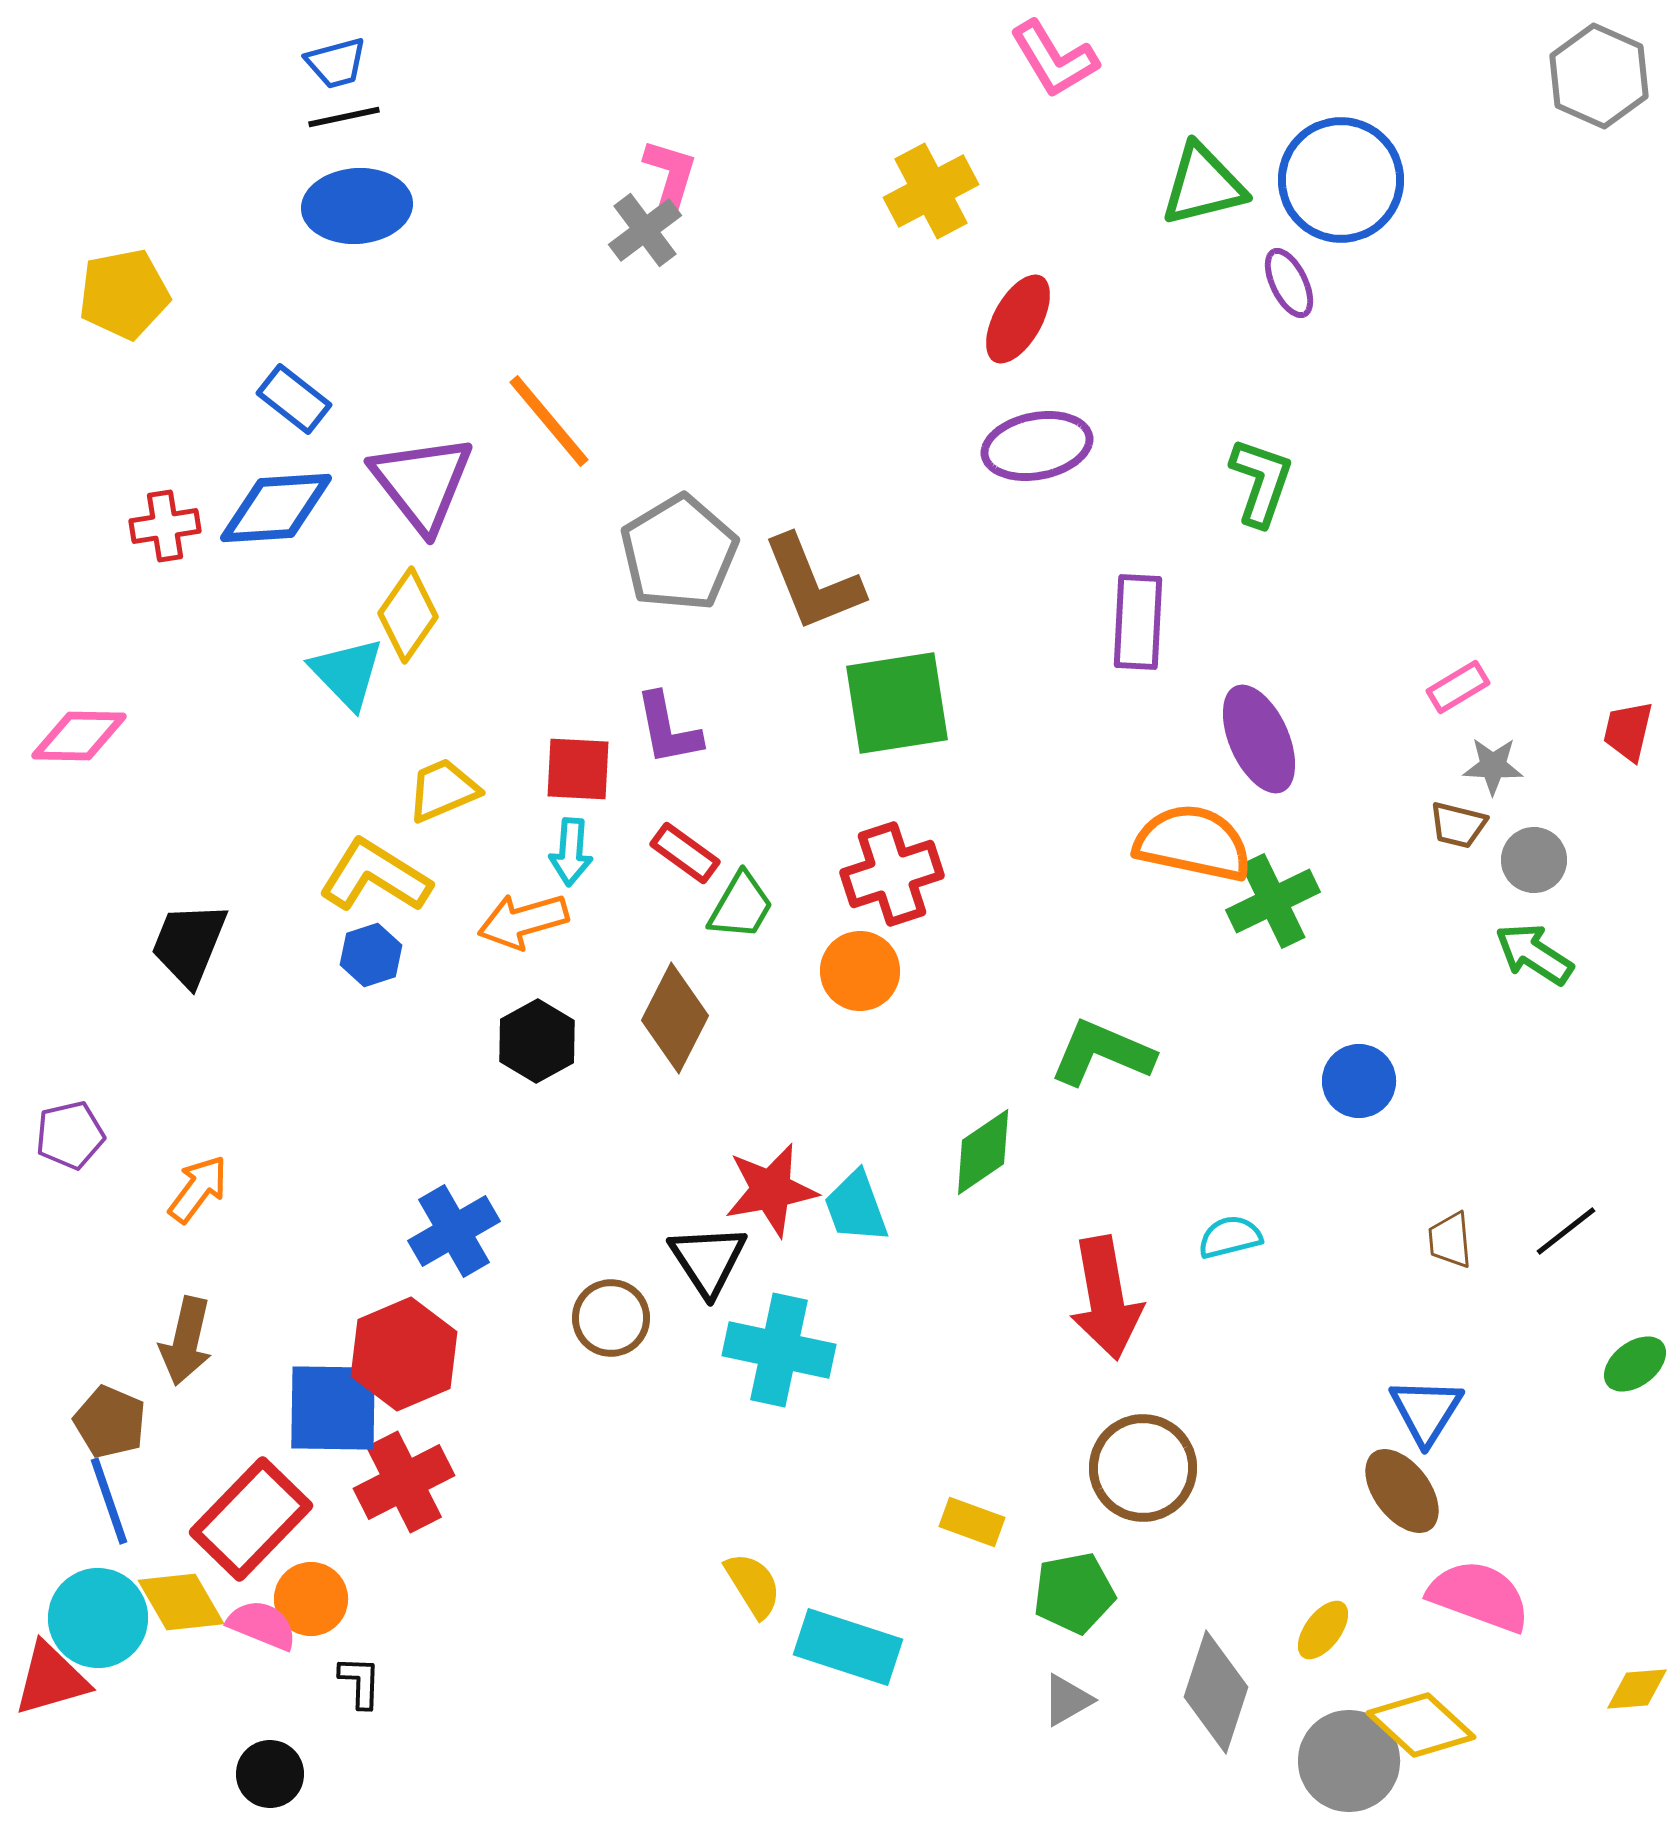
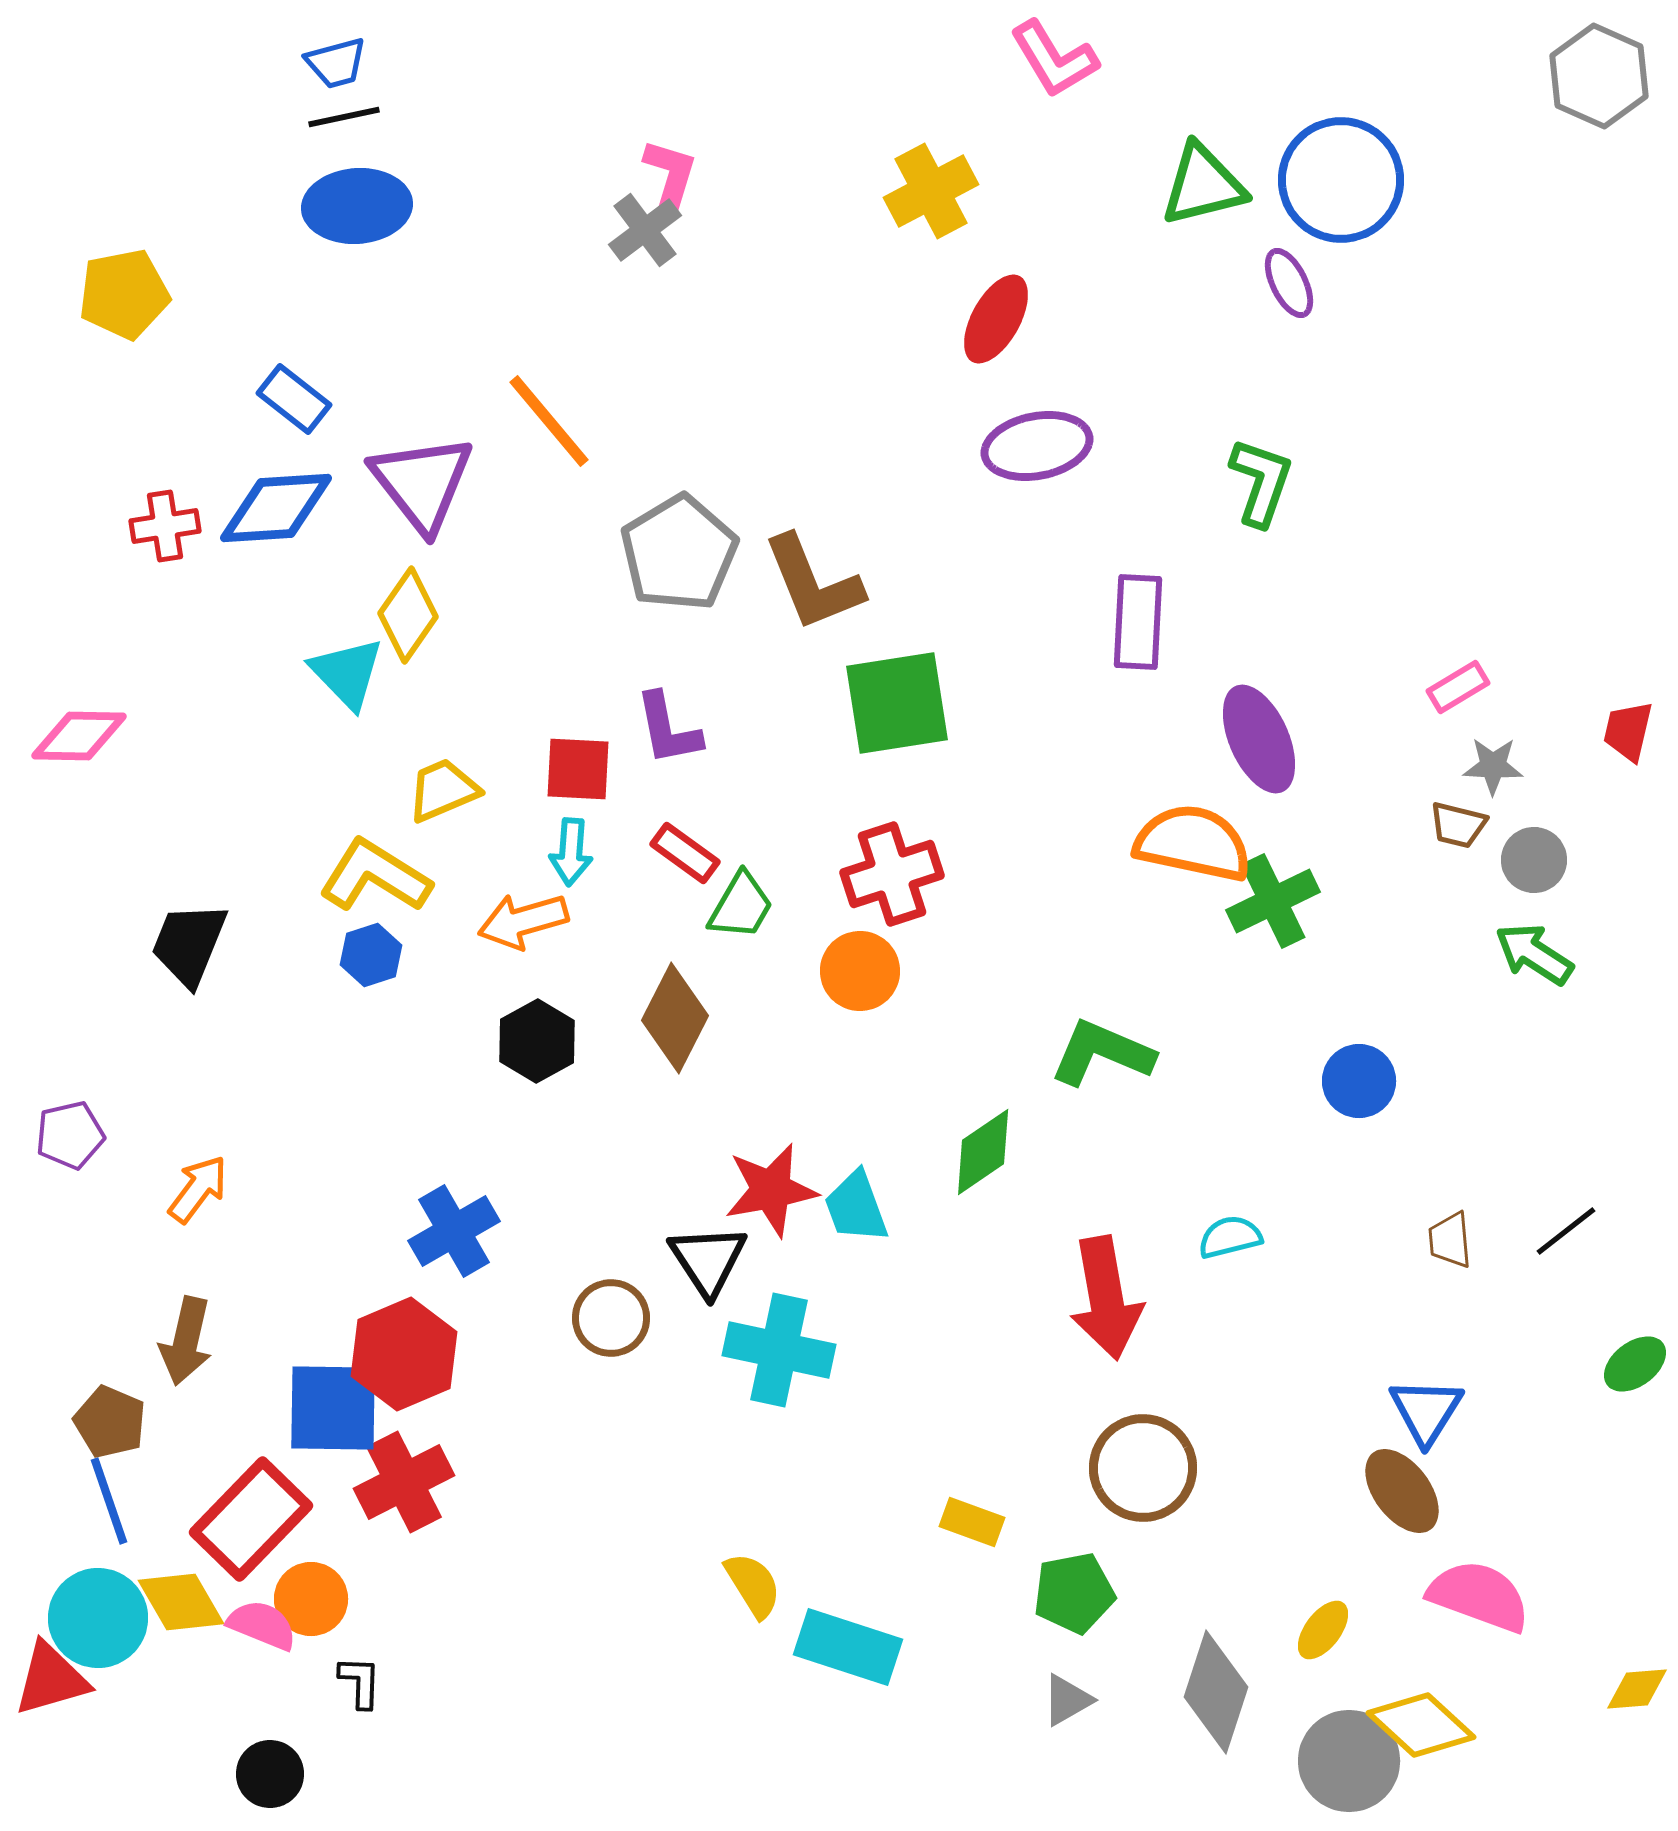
red ellipse at (1018, 319): moved 22 px left
